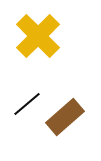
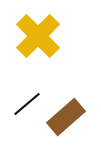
brown rectangle: moved 1 px right
